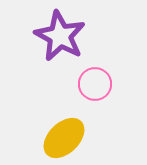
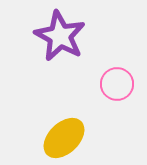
pink circle: moved 22 px right
